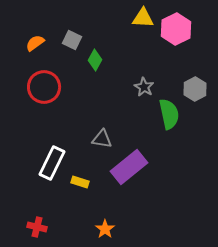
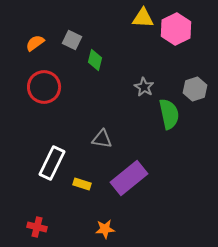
green diamond: rotated 15 degrees counterclockwise
gray hexagon: rotated 10 degrees clockwise
purple rectangle: moved 11 px down
yellow rectangle: moved 2 px right, 2 px down
orange star: rotated 30 degrees clockwise
